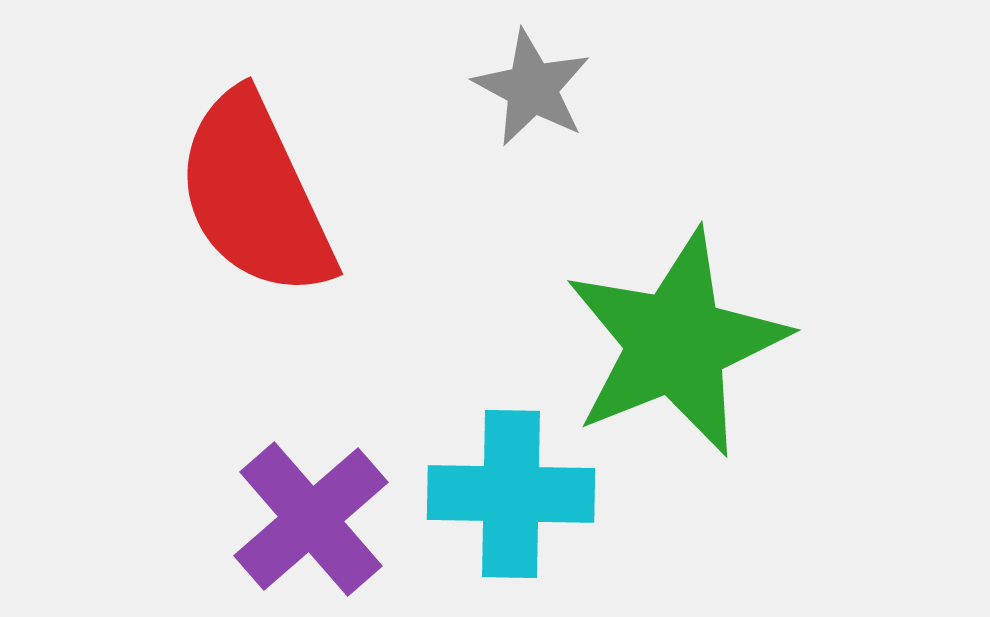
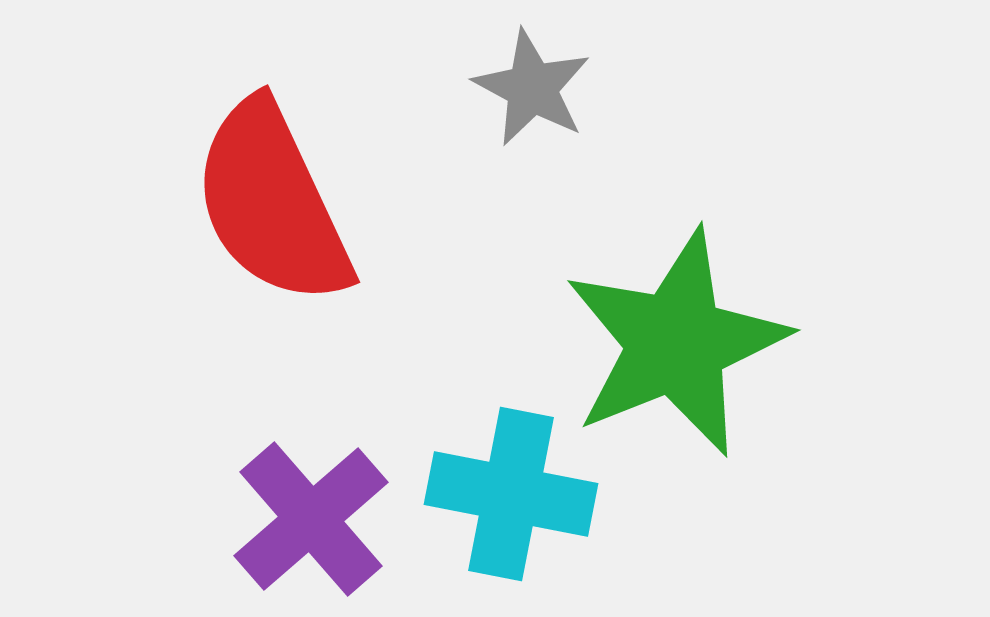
red semicircle: moved 17 px right, 8 px down
cyan cross: rotated 10 degrees clockwise
